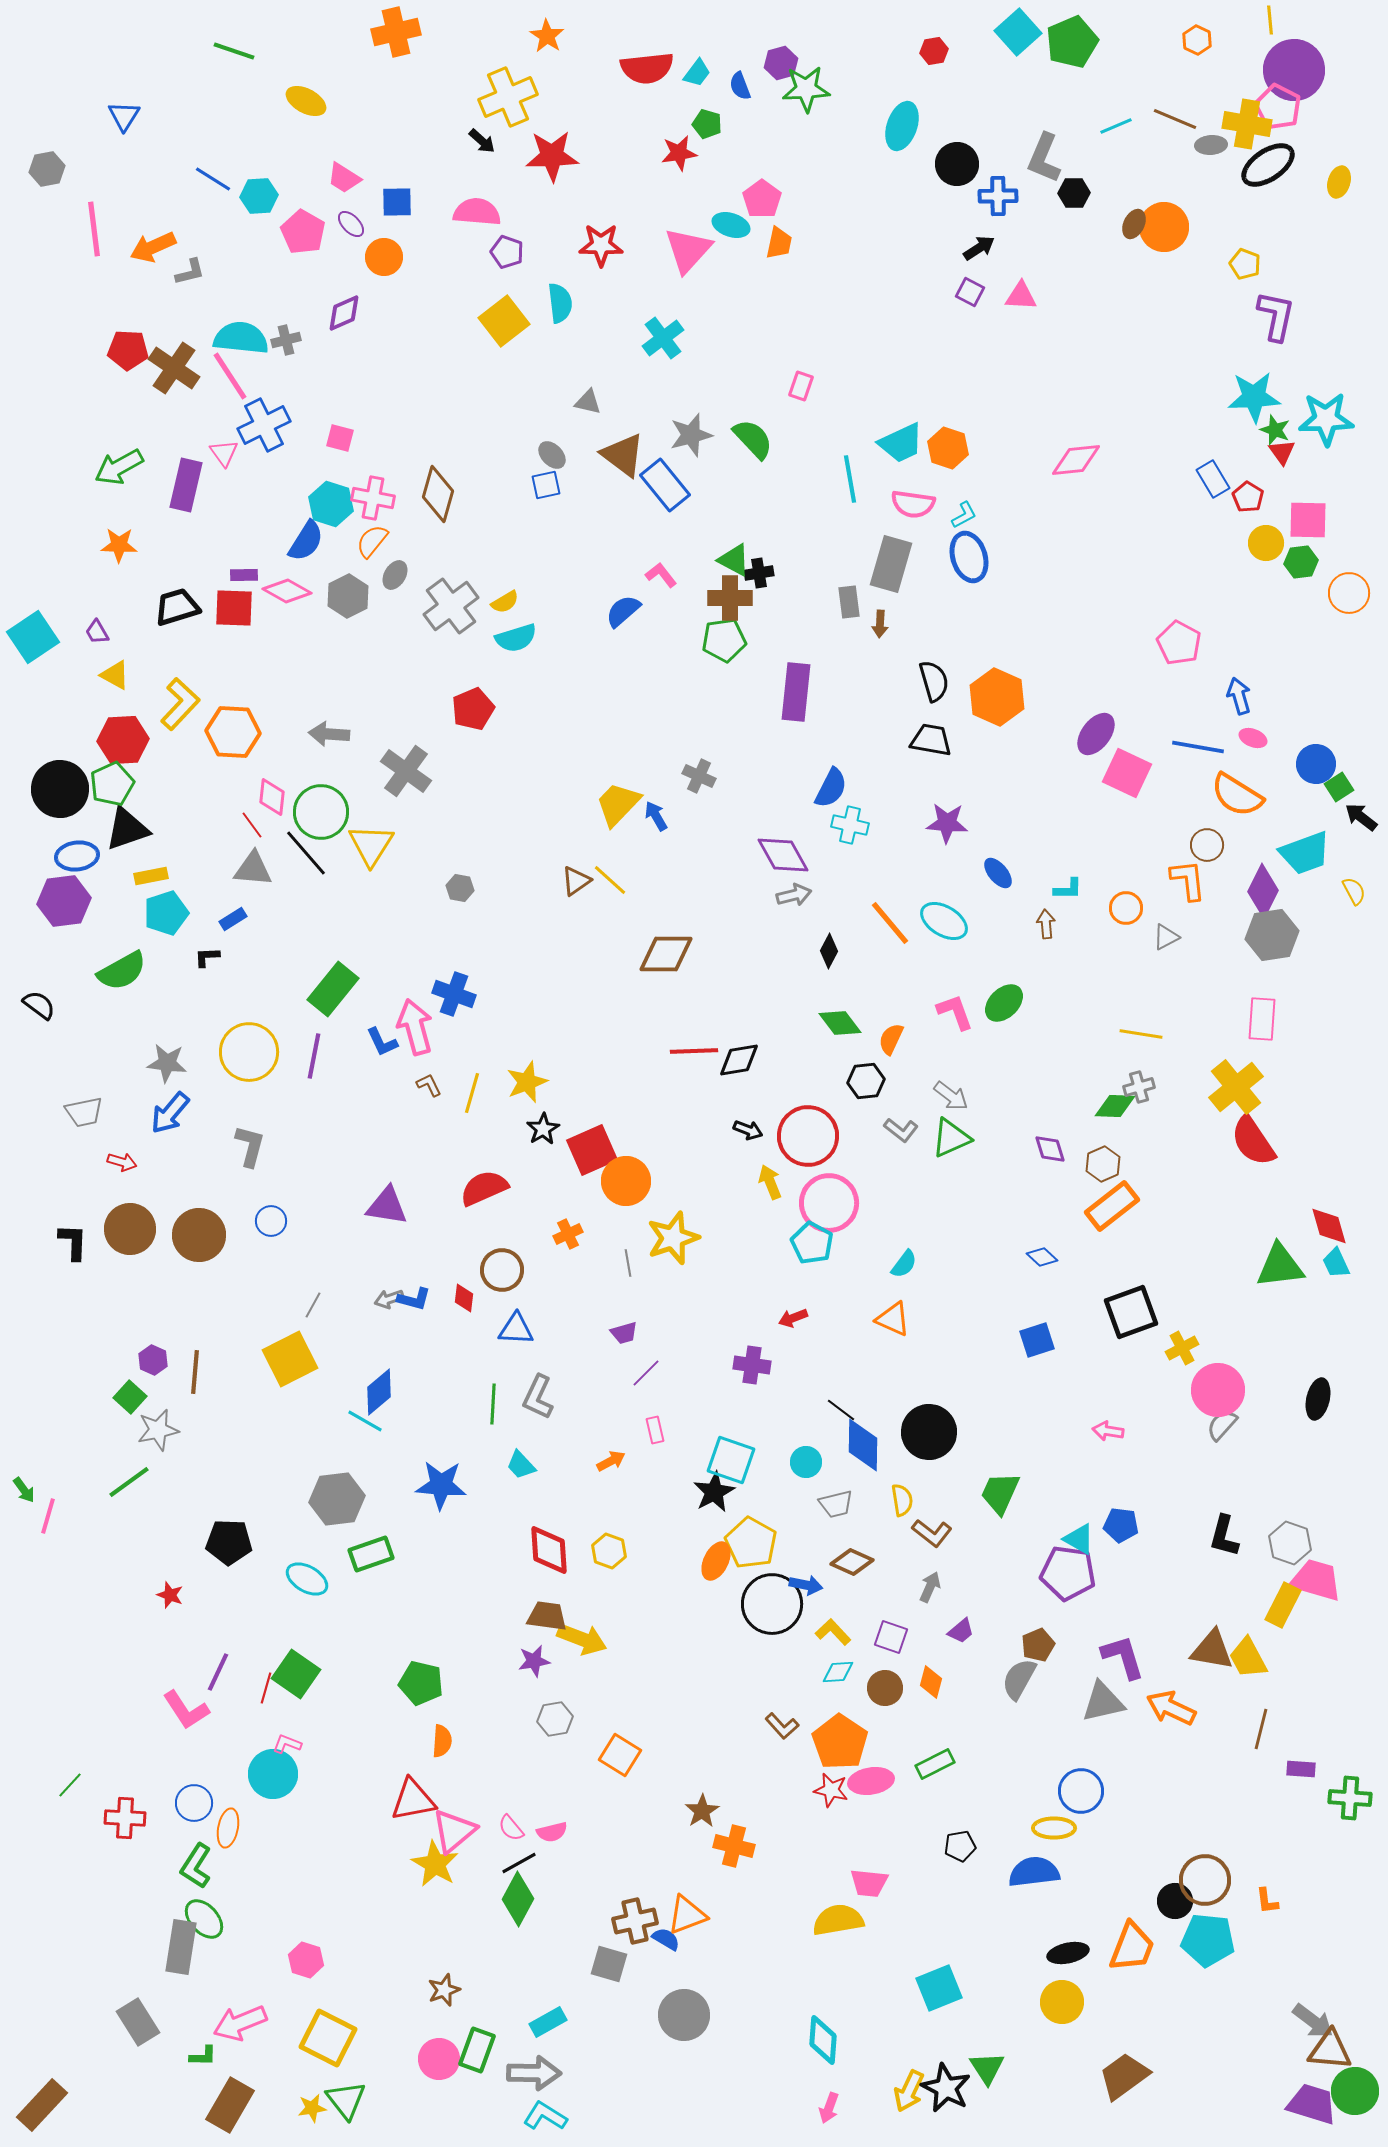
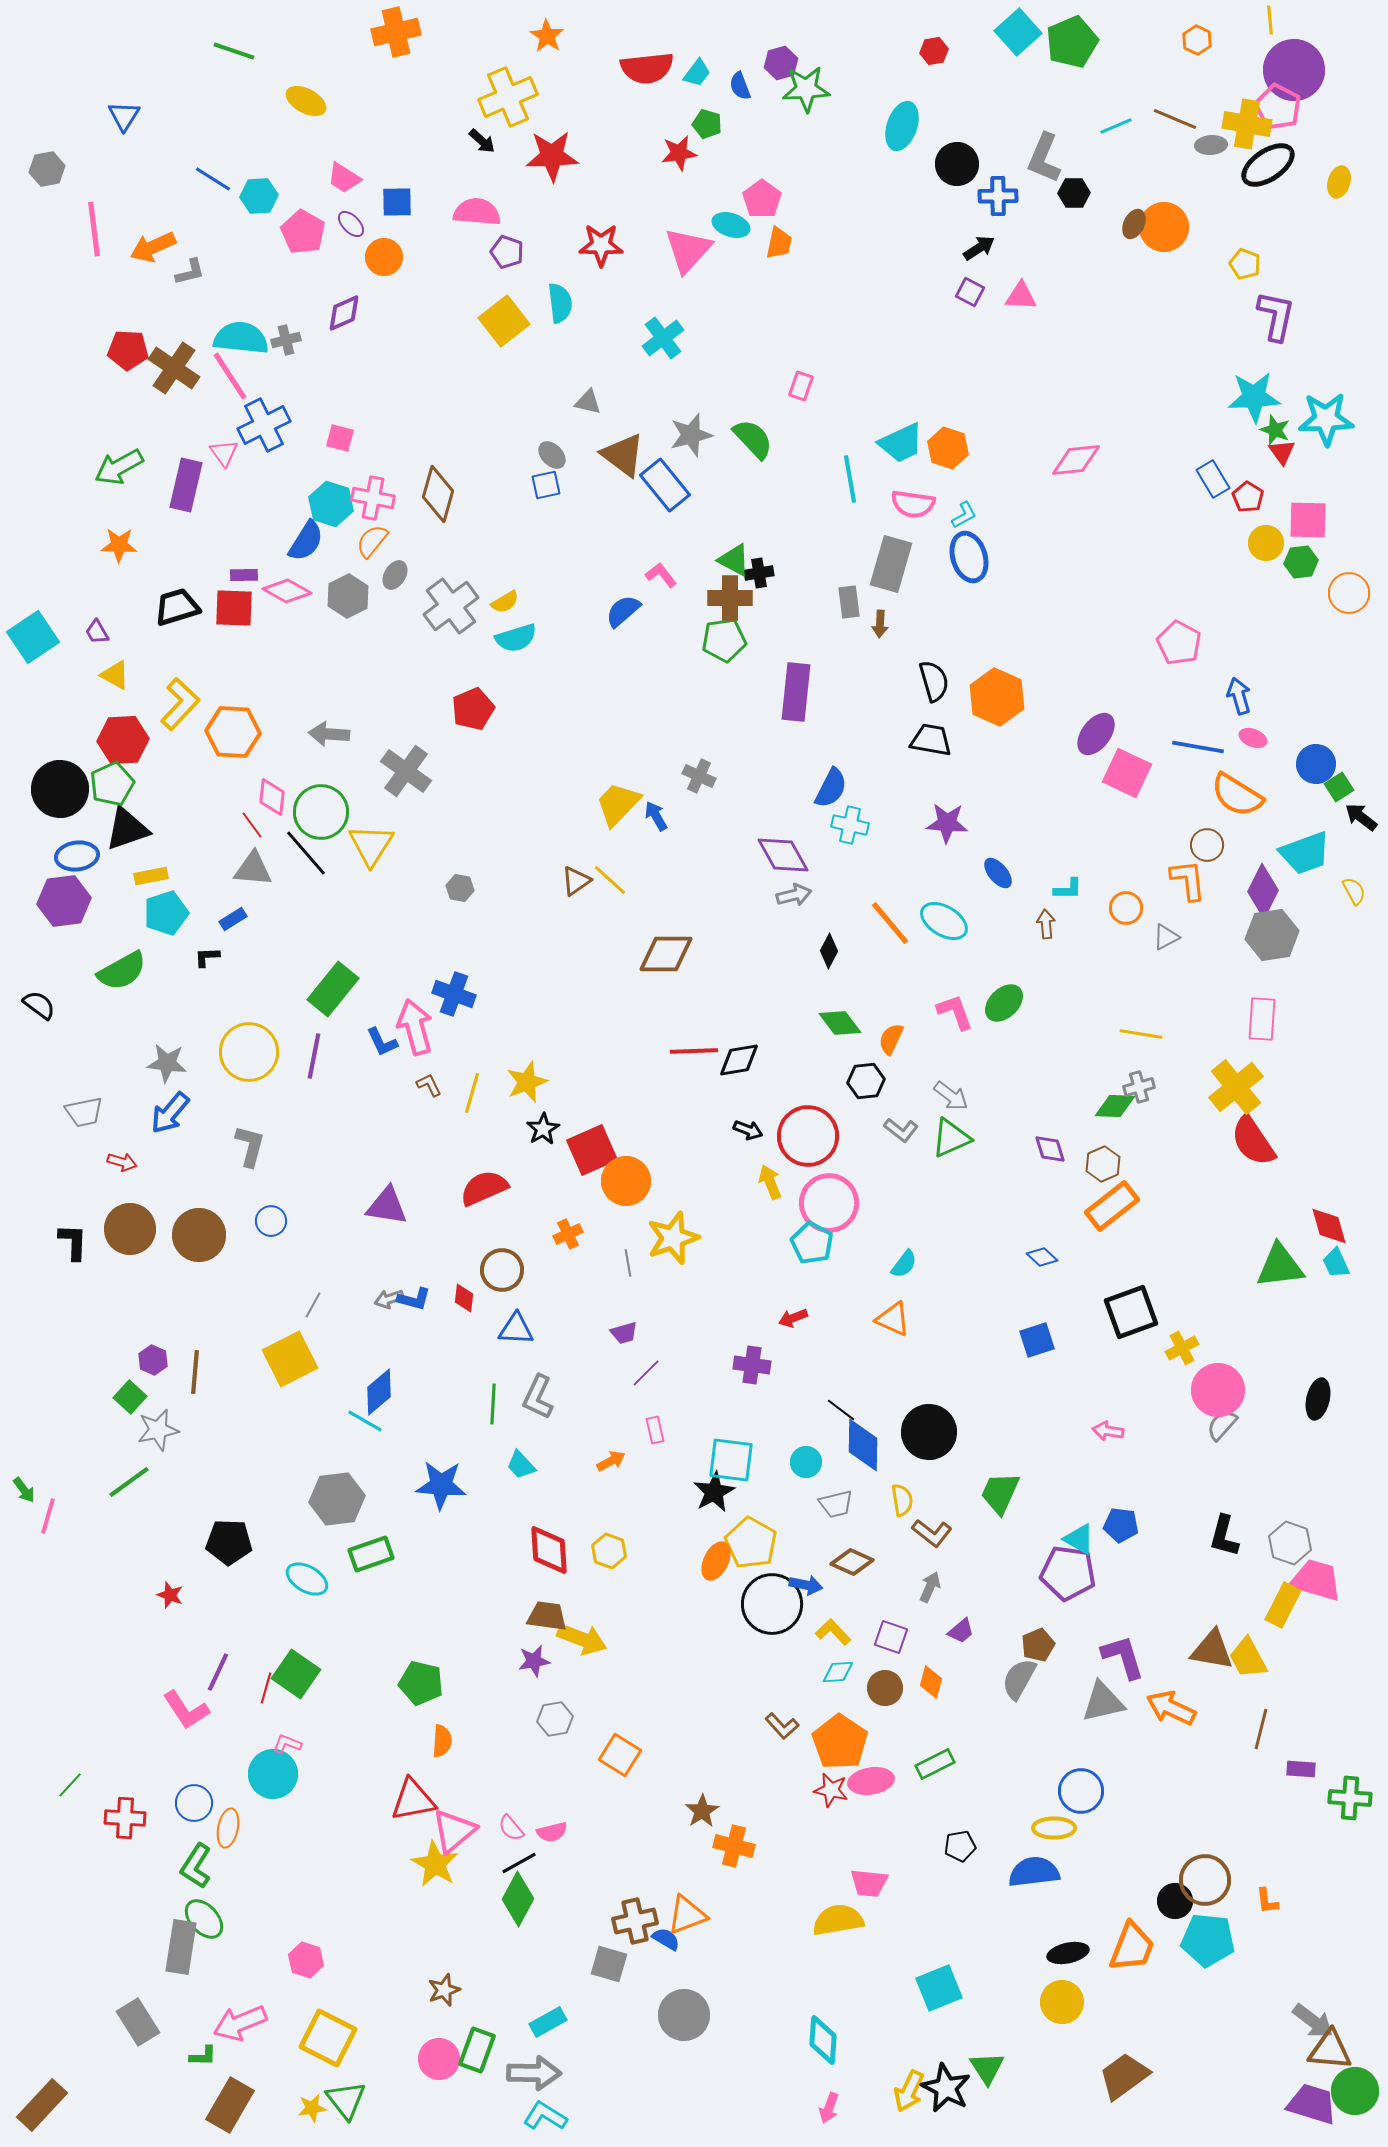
cyan square at (731, 1460): rotated 12 degrees counterclockwise
